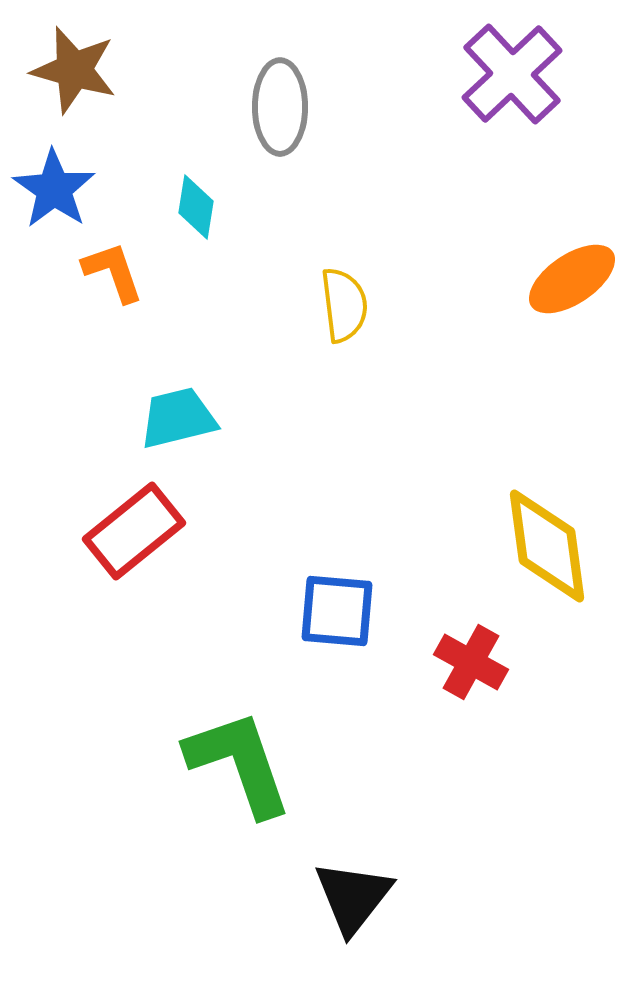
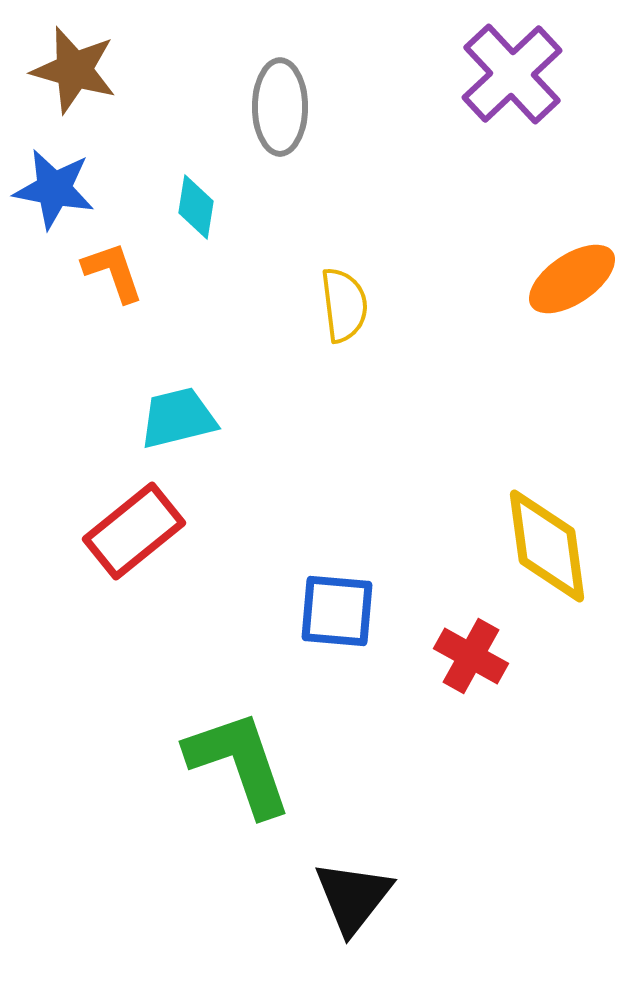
blue star: rotated 24 degrees counterclockwise
red cross: moved 6 px up
